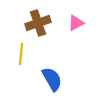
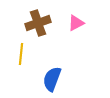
blue semicircle: rotated 130 degrees counterclockwise
